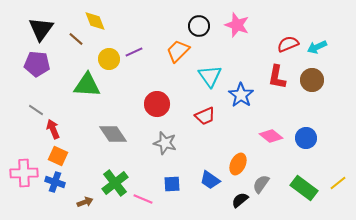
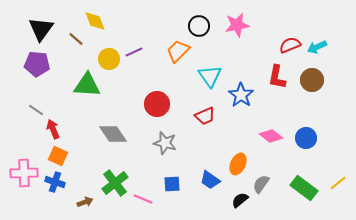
pink star: rotated 30 degrees counterclockwise
red semicircle: moved 2 px right, 1 px down
